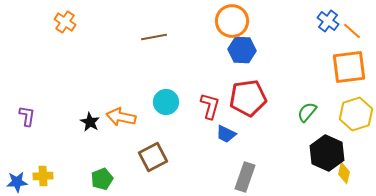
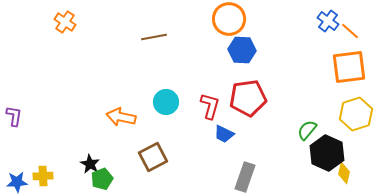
orange circle: moved 3 px left, 2 px up
orange line: moved 2 px left
green semicircle: moved 18 px down
purple L-shape: moved 13 px left
black star: moved 42 px down
blue trapezoid: moved 2 px left
